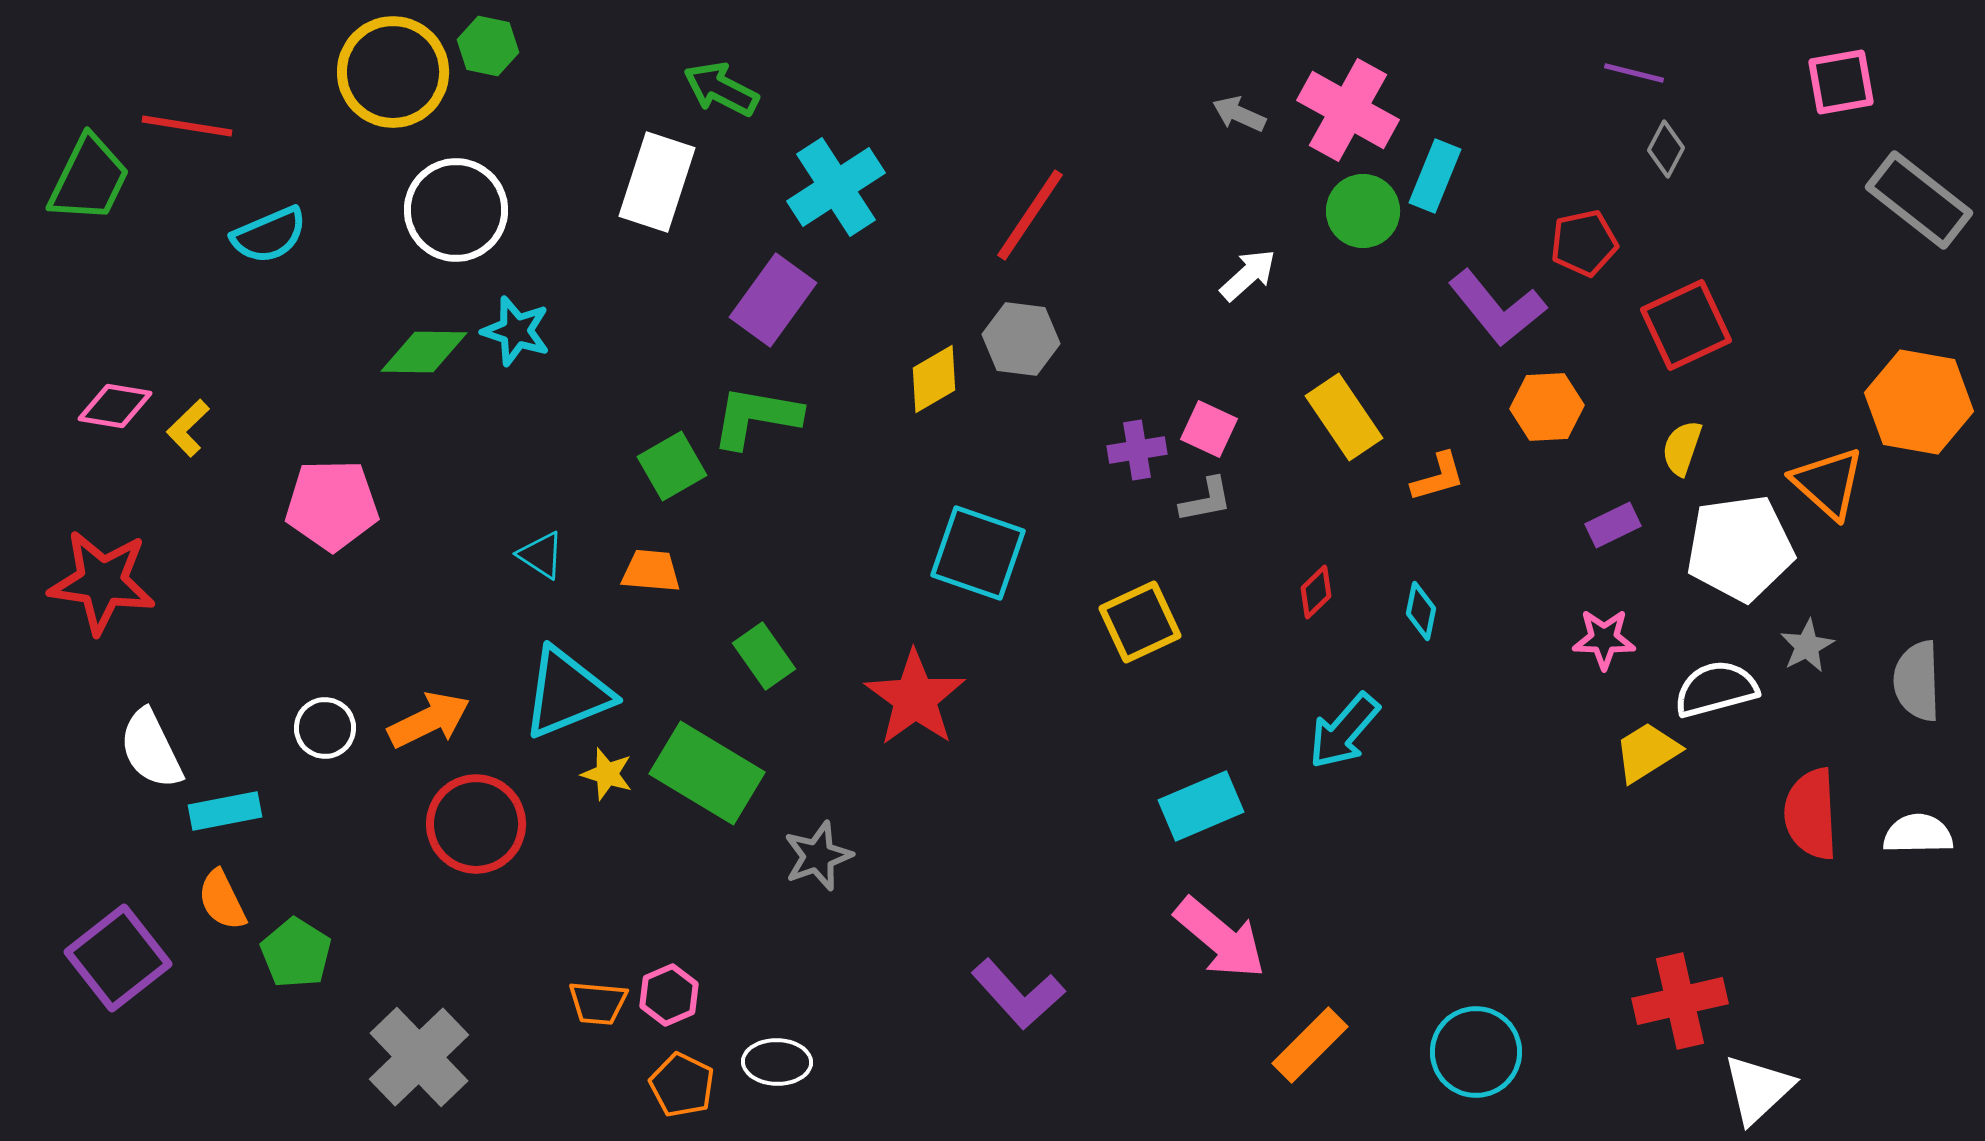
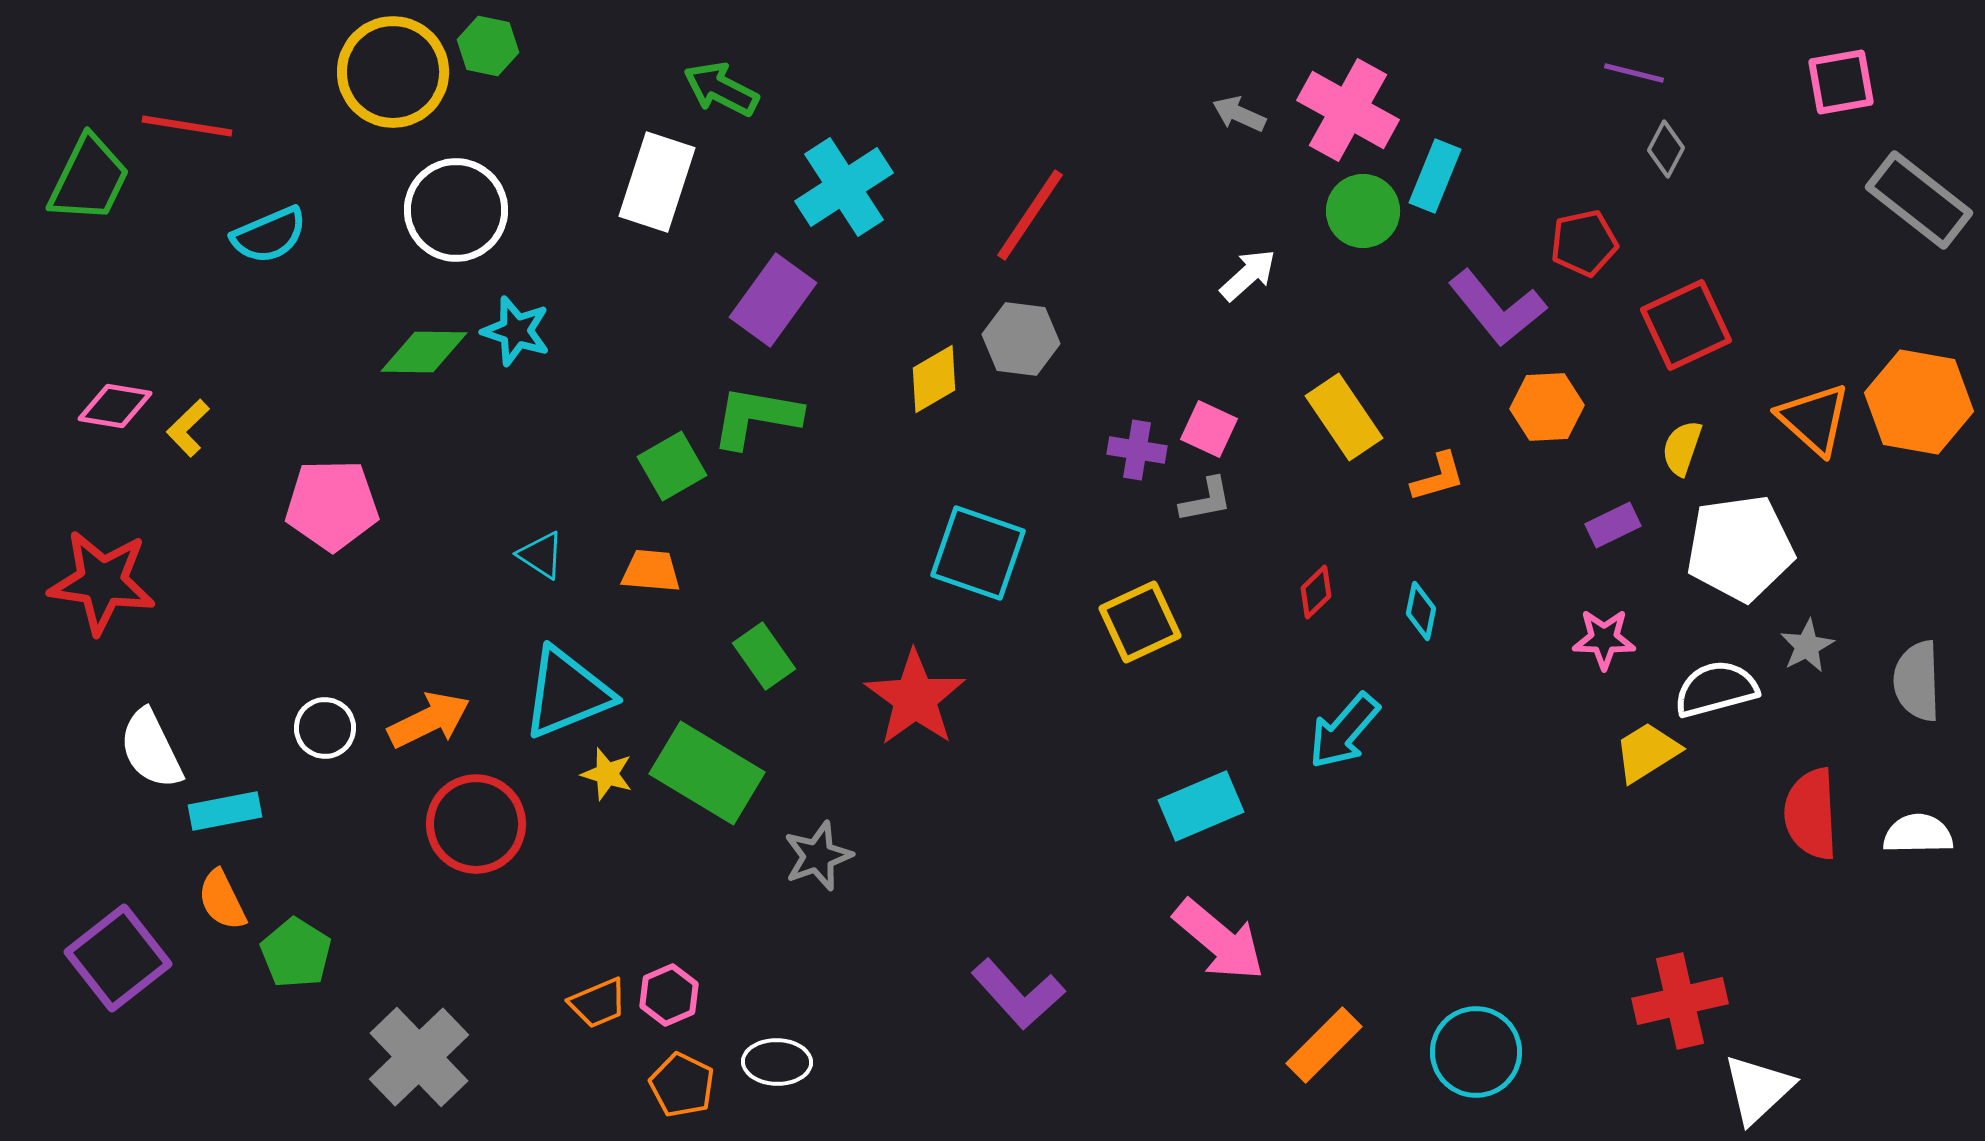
cyan cross at (836, 187): moved 8 px right
purple cross at (1137, 450): rotated 18 degrees clockwise
orange triangle at (1828, 483): moved 14 px left, 64 px up
pink arrow at (1220, 938): moved 1 px left, 2 px down
orange trapezoid at (598, 1003): rotated 28 degrees counterclockwise
orange rectangle at (1310, 1045): moved 14 px right
